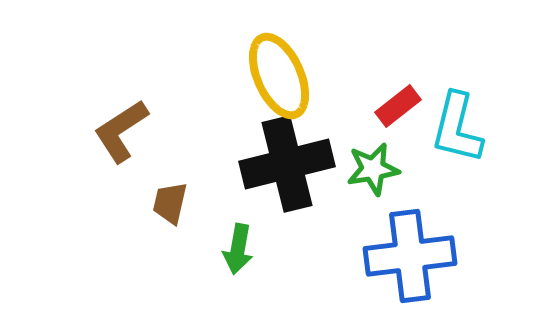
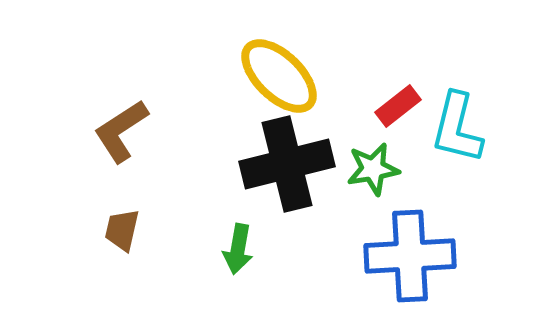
yellow ellipse: rotated 22 degrees counterclockwise
brown trapezoid: moved 48 px left, 27 px down
blue cross: rotated 4 degrees clockwise
